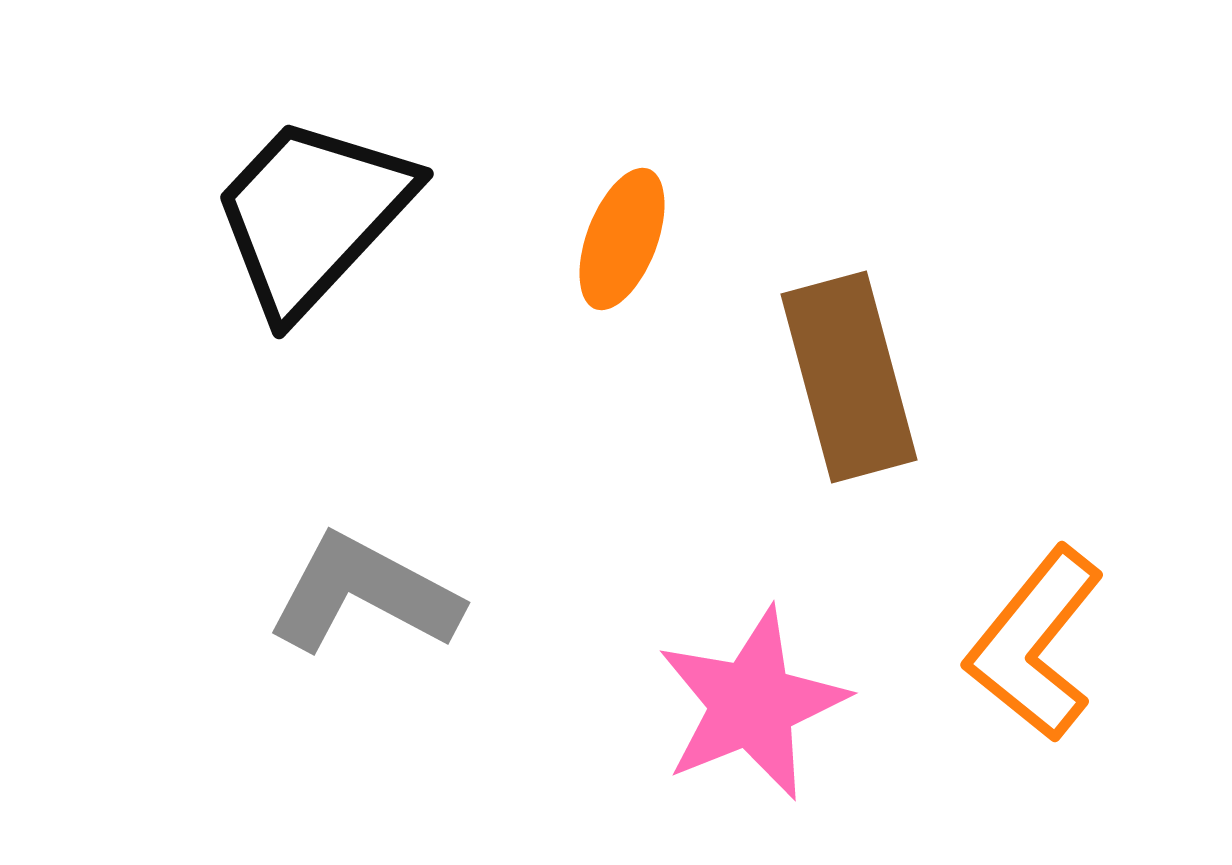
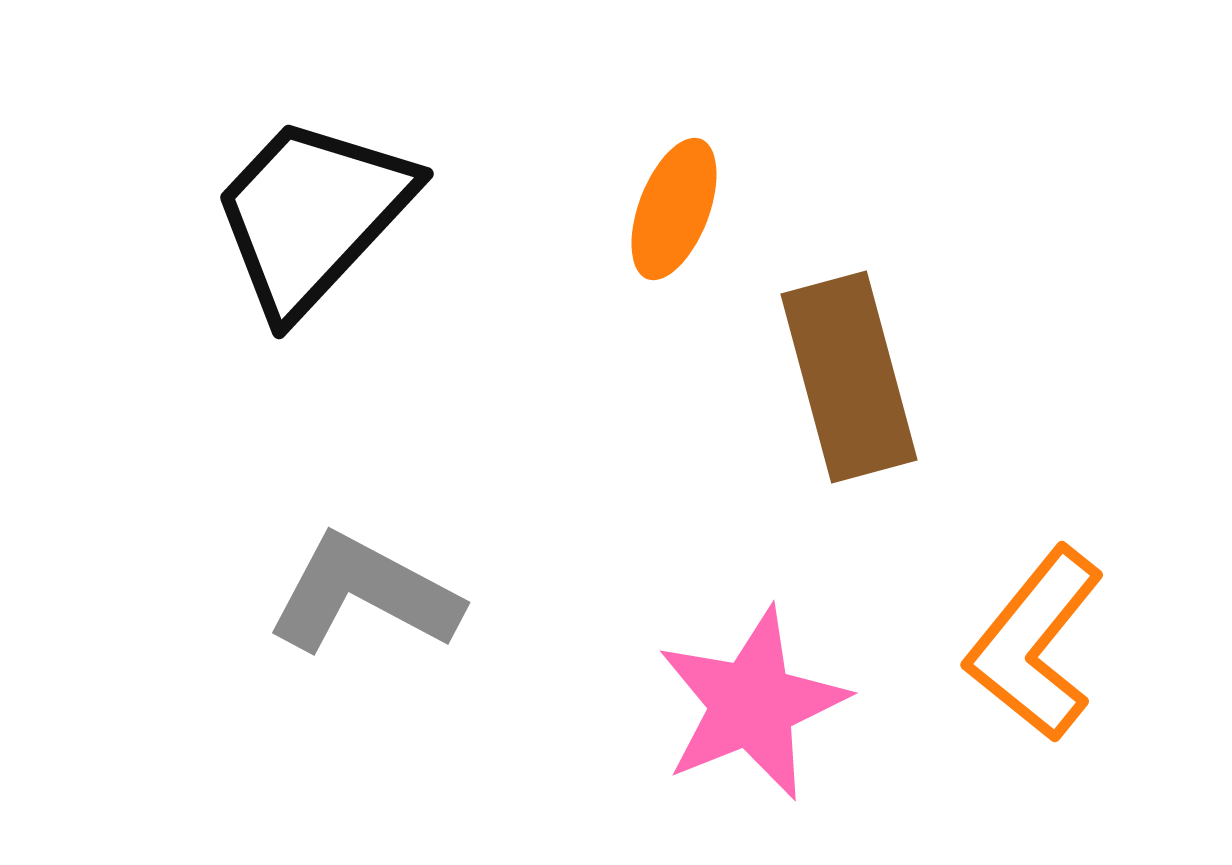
orange ellipse: moved 52 px right, 30 px up
